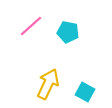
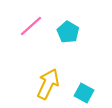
cyan pentagon: rotated 20 degrees clockwise
cyan square: moved 1 px left, 1 px down
